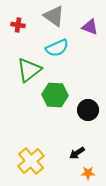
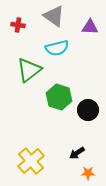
purple triangle: rotated 18 degrees counterclockwise
cyan semicircle: rotated 10 degrees clockwise
green hexagon: moved 4 px right, 2 px down; rotated 15 degrees clockwise
